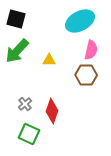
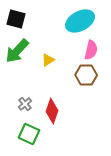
yellow triangle: moved 1 px left; rotated 32 degrees counterclockwise
